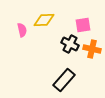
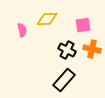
yellow diamond: moved 3 px right, 1 px up
black cross: moved 3 px left, 6 px down
